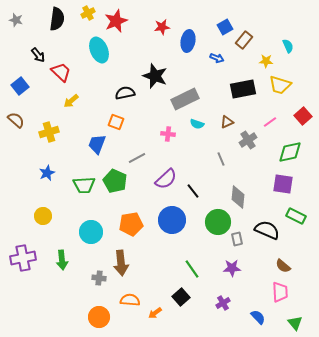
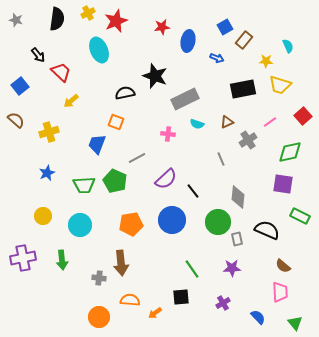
green rectangle at (296, 216): moved 4 px right
cyan circle at (91, 232): moved 11 px left, 7 px up
black square at (181, 297): rotated 36 degrees clockwise
